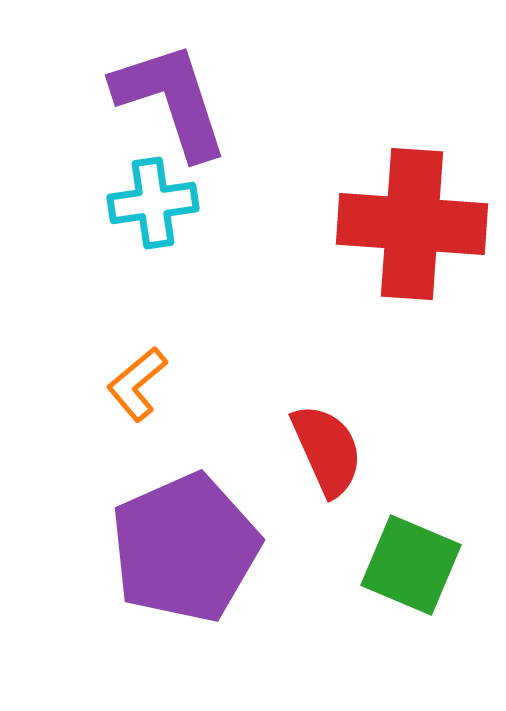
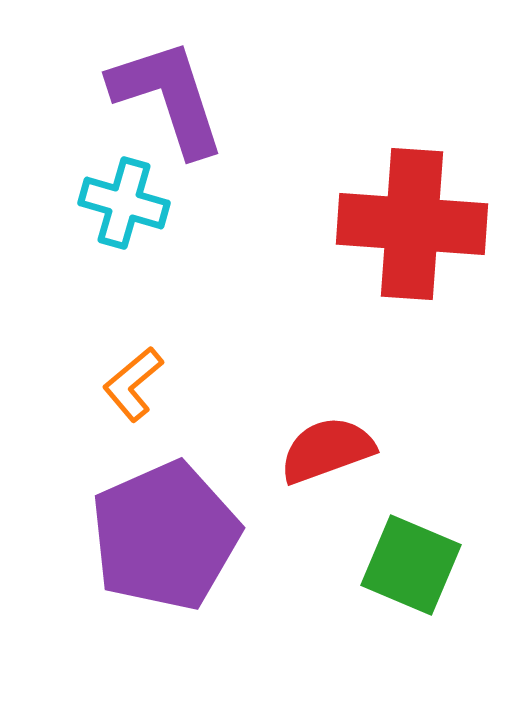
purple L-shape: moved 3 px left, 3 px up
cyan cross: moved 29 px left; rotated 24 degrees clockwise
orange L-shape: moved 4 px left
red semicircle: rotated 86 degrees counterclockwise
purple pentagon: moved 20 px left, 12 px up
